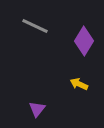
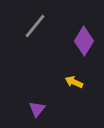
gray line: rotated 76 degrees counterclockwise
yellow arrow: moved 5 px left, 2 px up
